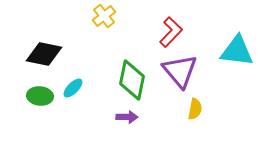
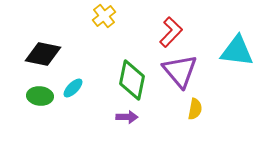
black diamond: moved 1 px left
